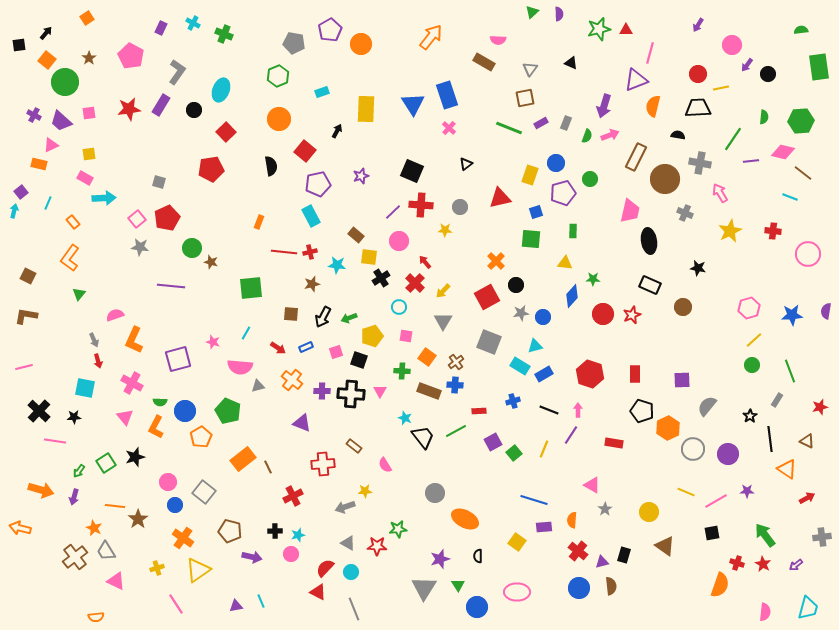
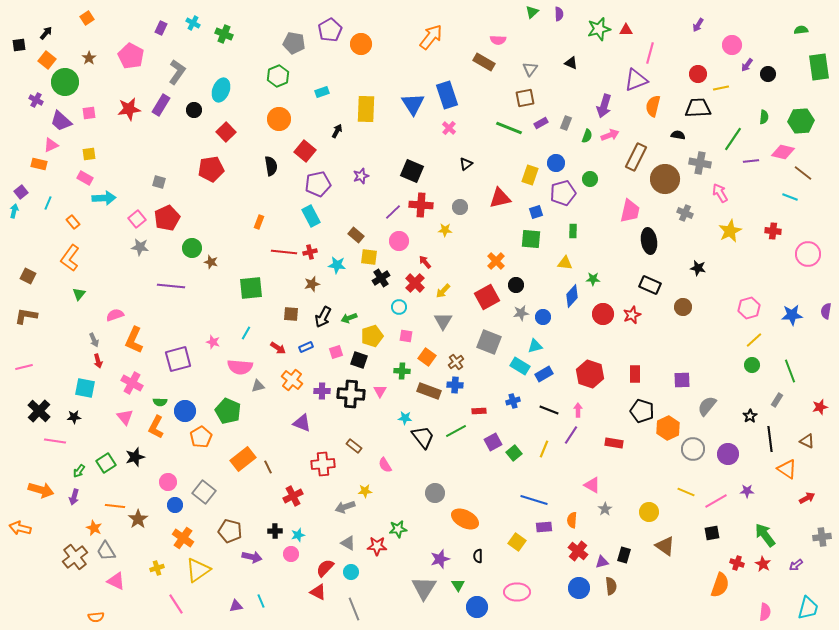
purple cross at (34, 115): moved 2 px right, 15 px up
cyan star at (405, 418): rotated 16 degrees counterclockwise
